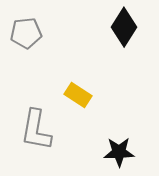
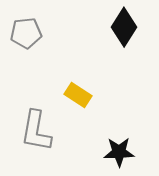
gray L-shape: moved 1 px down
